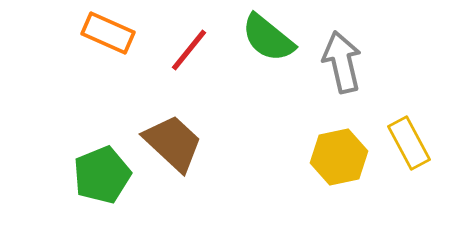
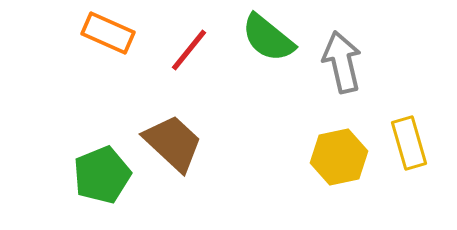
yellow rectangle: rotated 12 degrees clockwise
